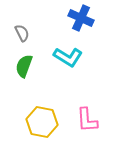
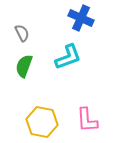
cyan L-shape: rotated 52 degrees counterclockwise
